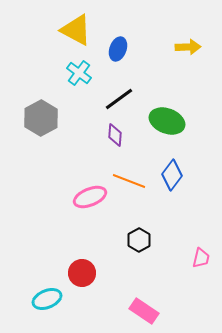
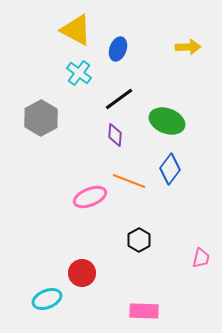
blue diamond: moved 2 px left, 6 px up
pink rectangle: rotated 32 degrees counterclockwise
